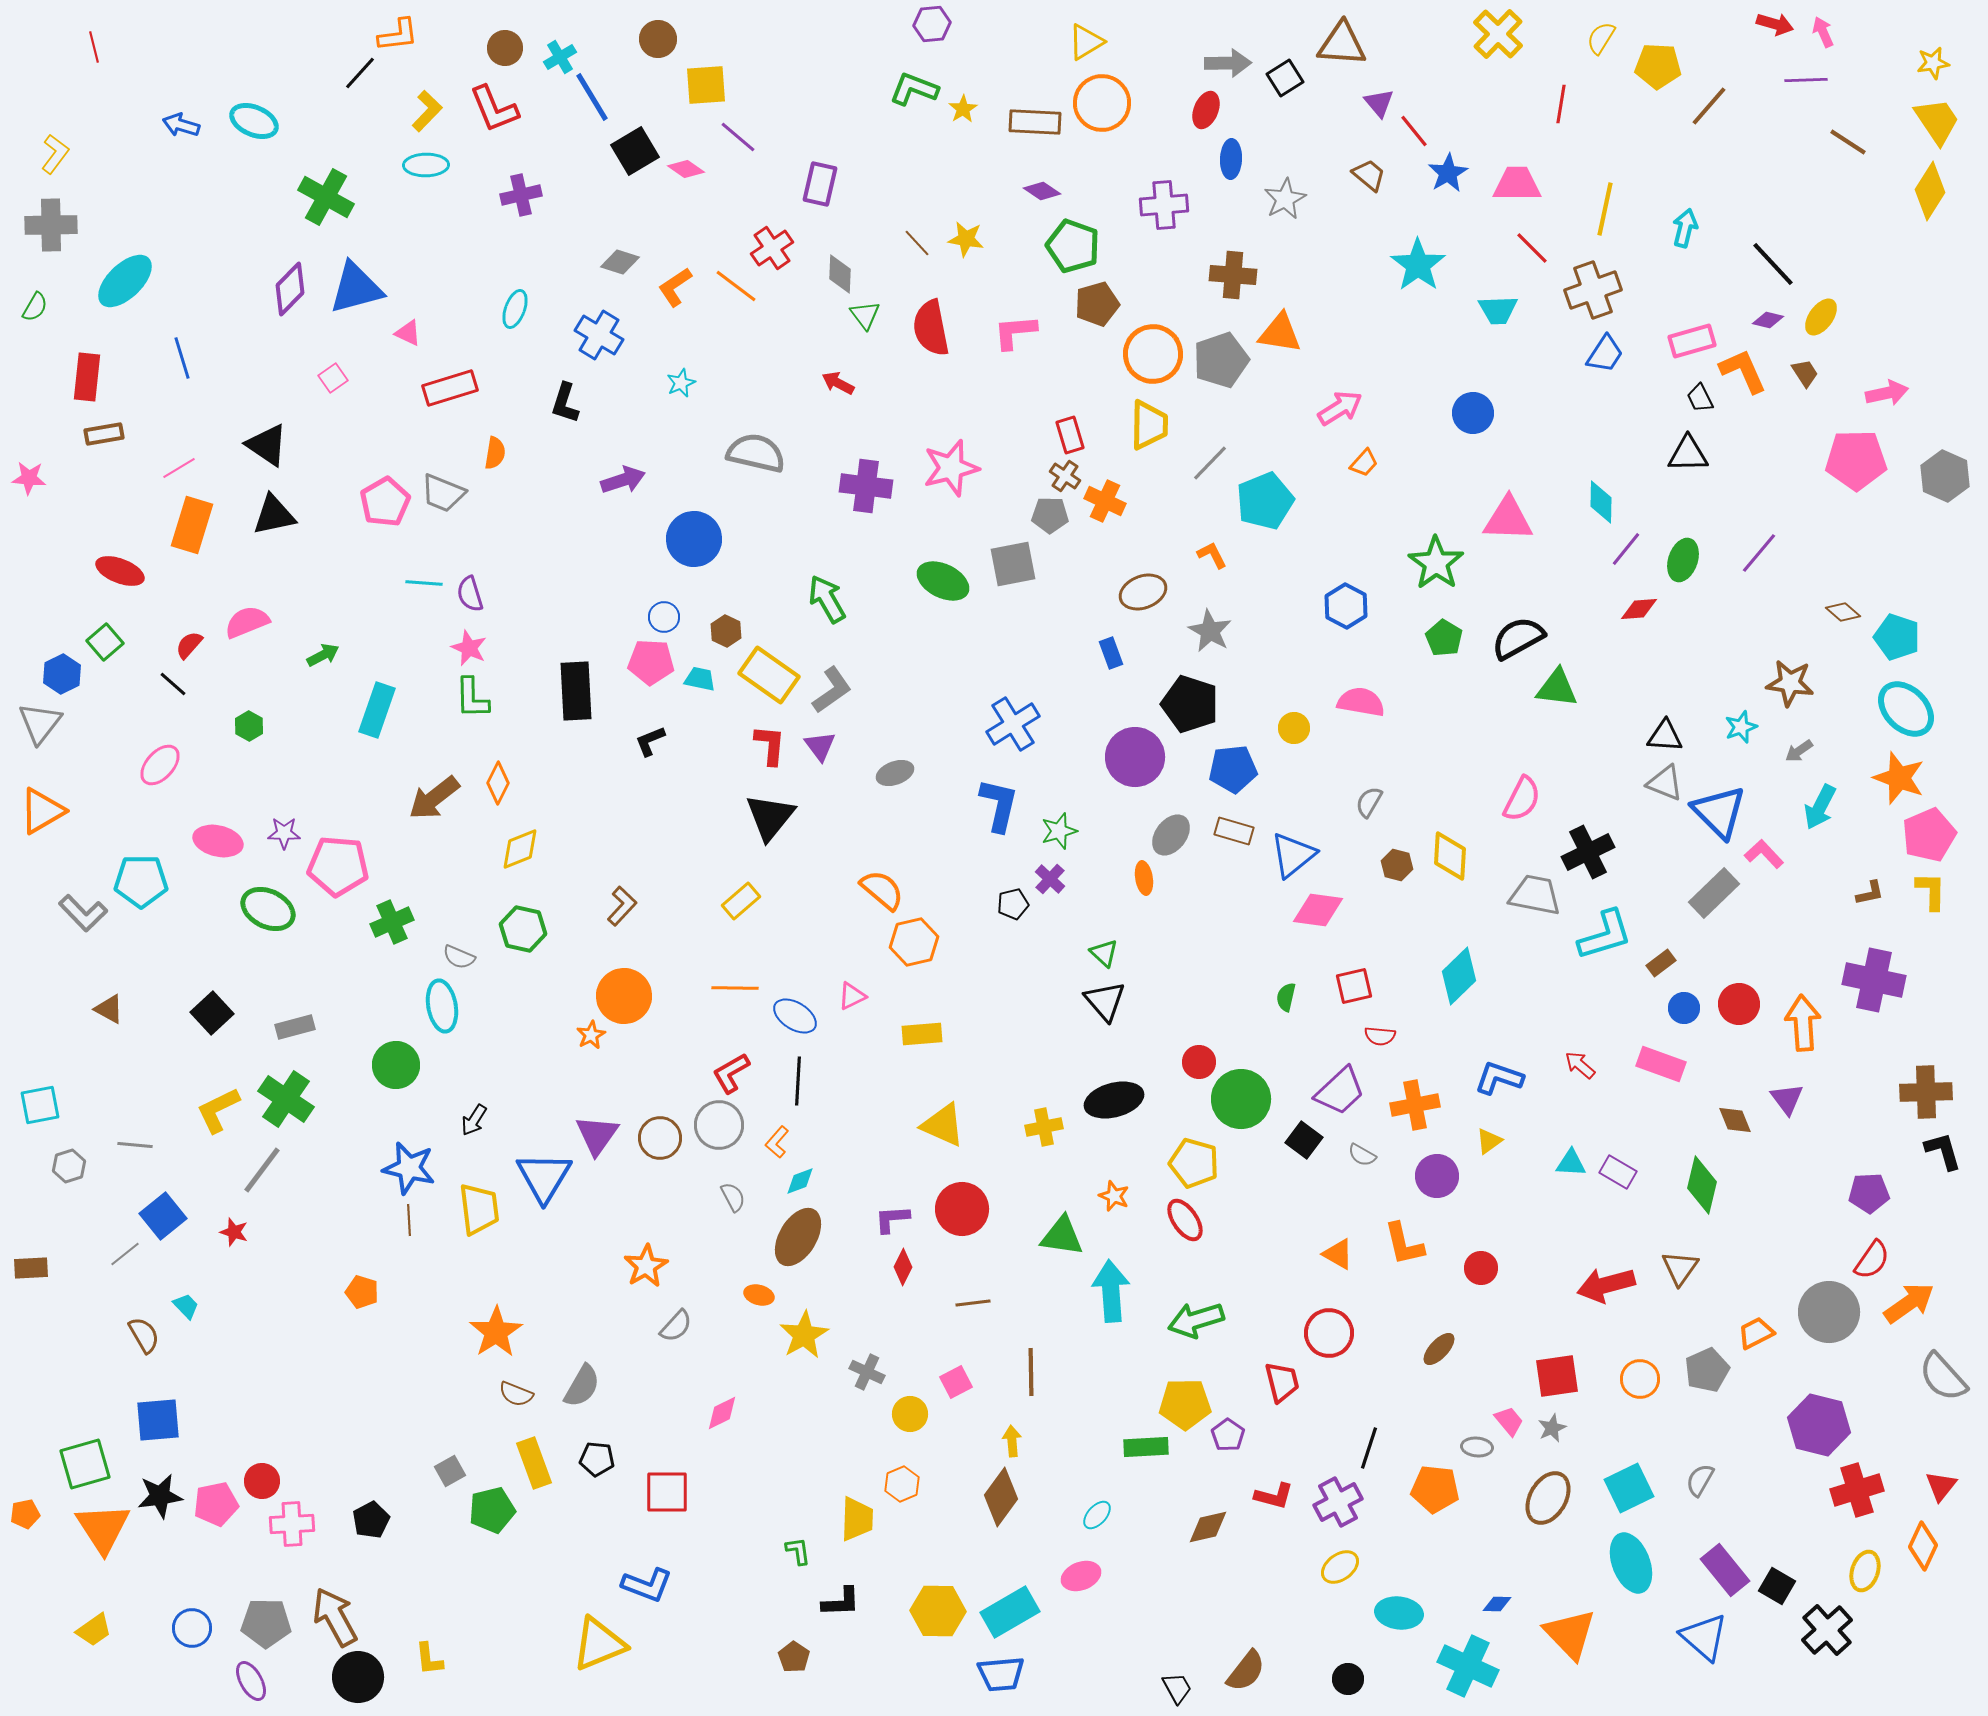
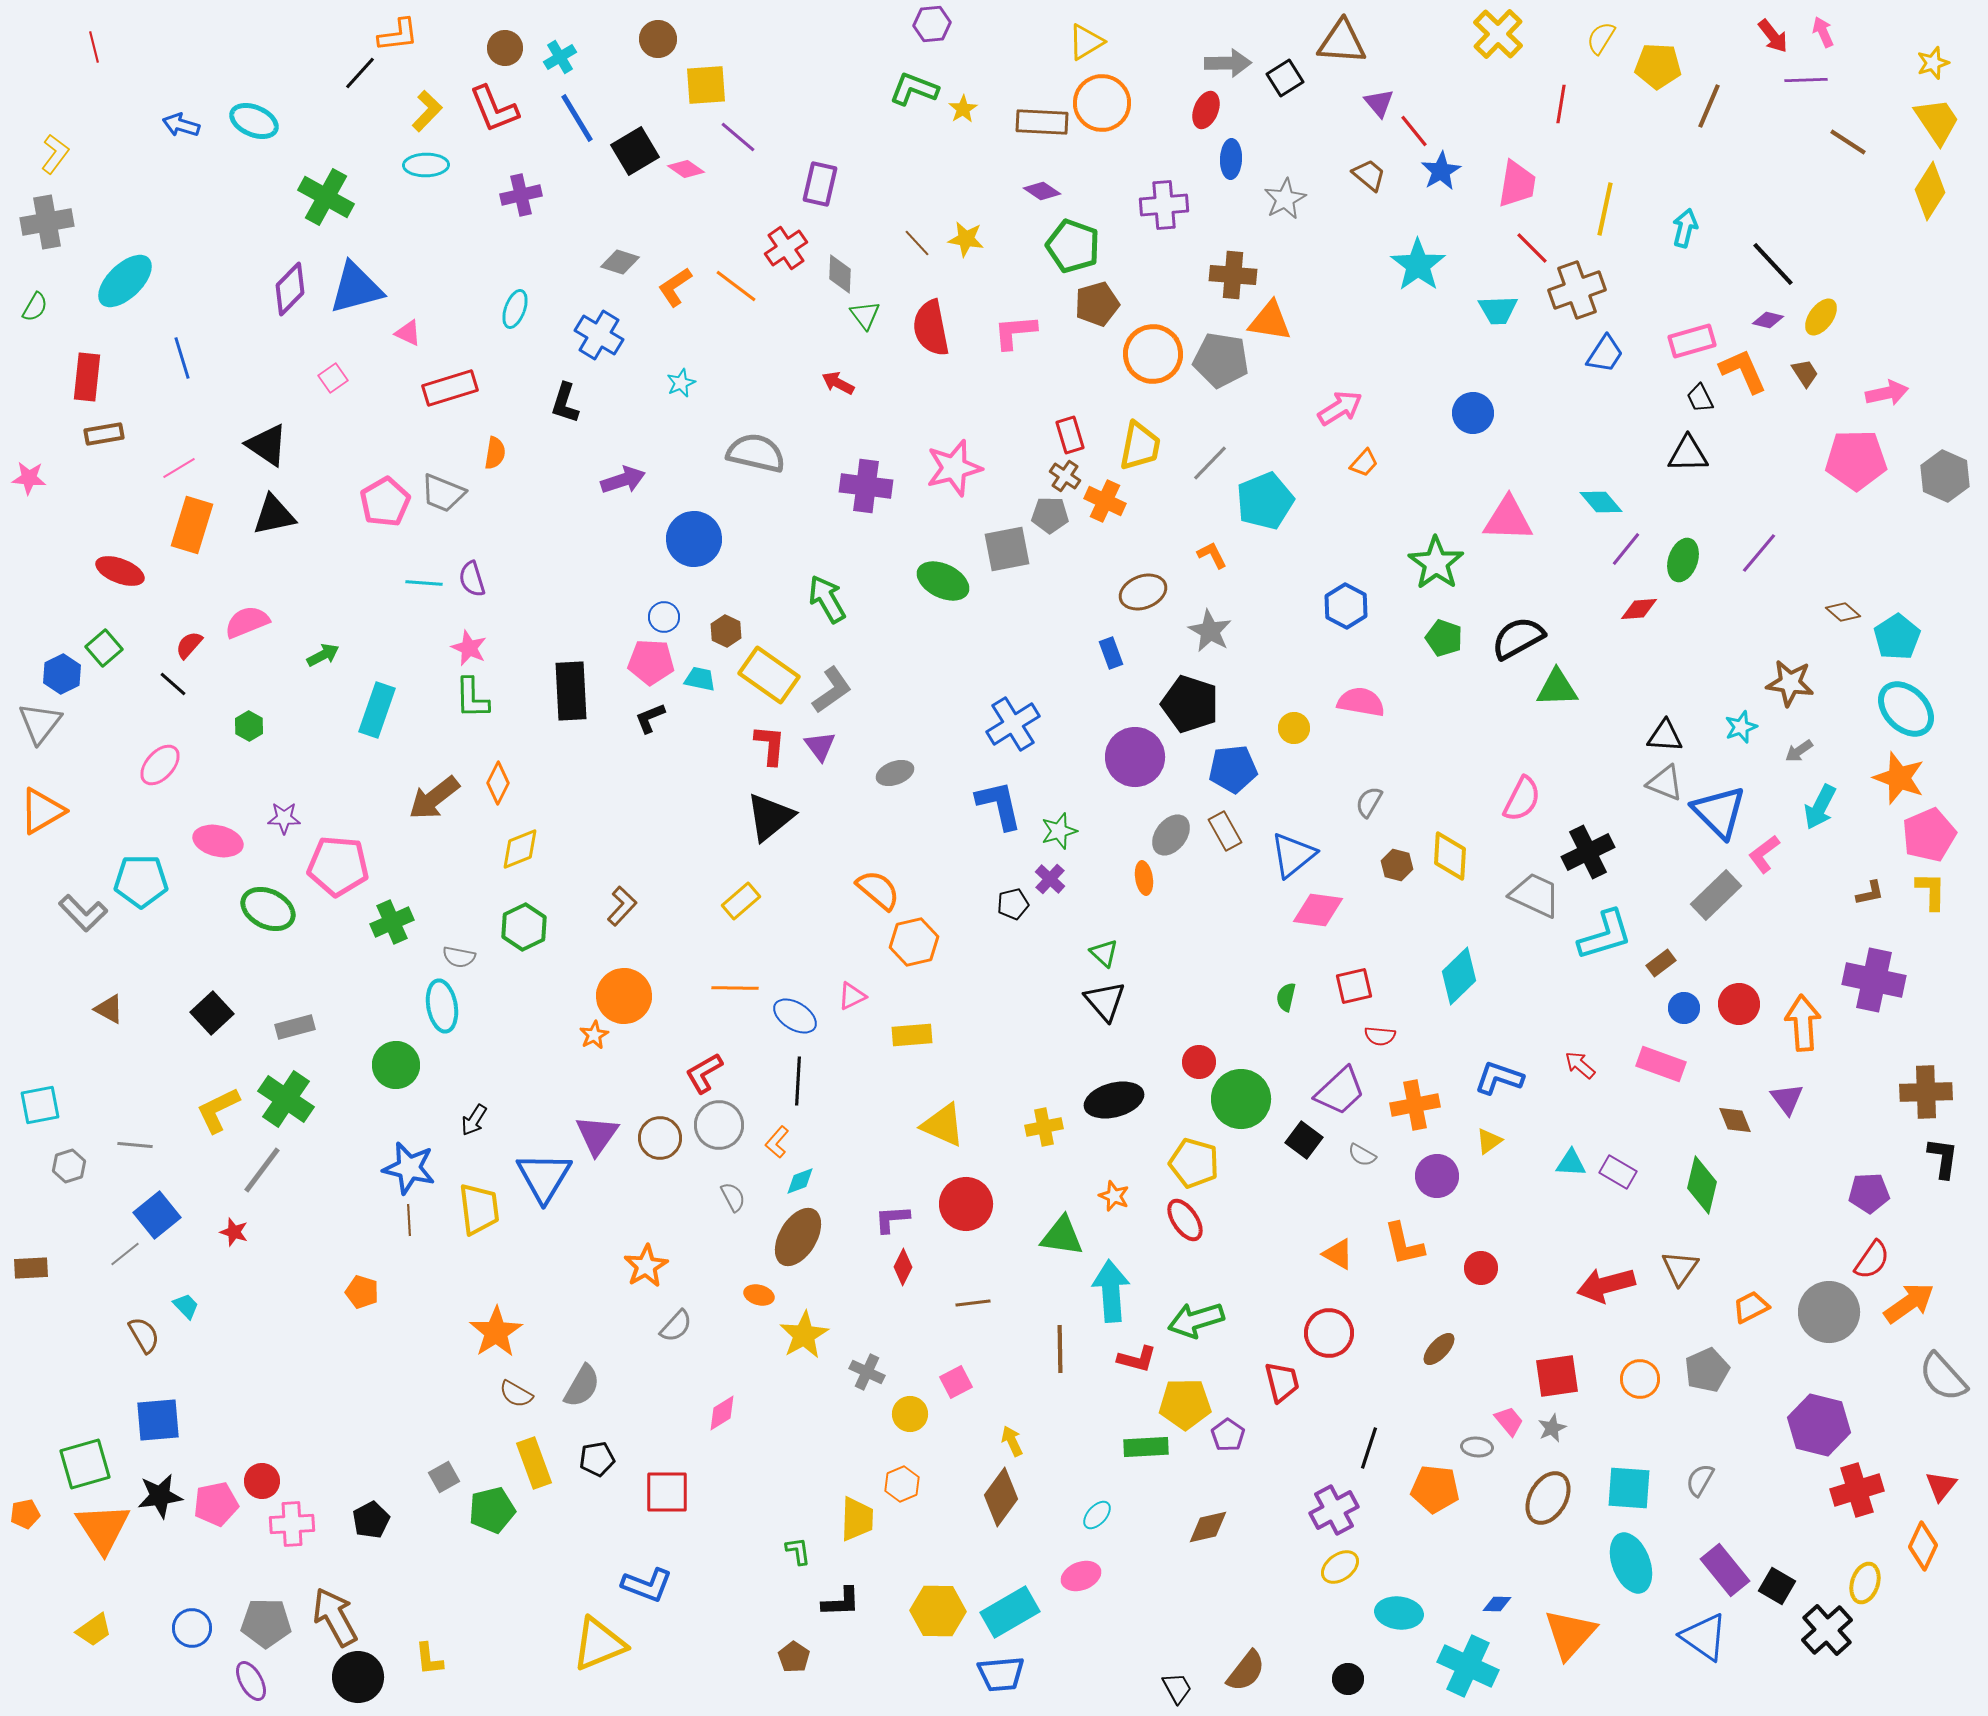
red arrow at (1775, 24): moved 2 px left, 12 px down; rotated 36 degrees clockwise
brown triangle at (1342, 44): moved 2 px up
yellow star at (1933, 63): rotated 8 degrees counterclockwise
blue line at (592, 97): moved 15 px left, 21 px down
brown line at (1709, 106): rotated 18 degrees counterclockwise
brown rectangle at (1035, 122): moved 7 px right
blue star at (1448, 173): moved 7 px left, 2 px up
pink trapezoid at (1517, 184): rotated 99 degrees clockwise
gray cross at (51, 225): moved 4 px left, 3 px up; rotated 9 degrees counterclockwise
red cross at (772, 248): moved 14 px right
brown cross at (1593, 290): moved 16 px left
orange triangle at (1280, 333): moved 10 px left, 12 px up
gray pentagon at (1221, 360): rotated 28 degrees clockwise
yellow trapezoid at (1149, 425): moved 9 px left, 21 px down; rotated 10 degrees clockwise
pink star at (951, 468): moved 3 px right
cyan diamond at (1601, 502): rotated 42 degrees counterclockwise
gray square at (1013, 564): moved 6 px left, 15 px up
purple semicircle at (470, 594): moved 2 px right, 15 px up
cyan pentagon at (1897, 637): rotated 21 degrees clockwise
green pentagon at (1444, 638): rotated 12 degrees counterclockwise
green square at (105, 642): moved 1 px left, 6 px down
green triangle at (1557, 688): rotated 9 degrees counterclockwise
black rectangle at (576, 691): moved 5 px left
black L-shape at (650, 741): moved 23 px up
blue L-shape at (999, 805): rotated 26 degrees counterclockwise
black triangle at (770, 817): rotated 12 degrees clockwise
brown rectangle at (1234, 831): moved 9 px left; rotated 45 degrees clockwise
purple star at (284, 833): moved 15 px up
pink L-shape at (1764, 854): rotated 84 degrees counterclockwise
orange semicircle at (882, 890): moved 4 px left
gray rectangle at (1714, 893): moved 2 px right, 2 px down
gray trapezoid at (1535, 895): rotated 14 degrees clockwise
green hexagon at (523, 929): moved 1 px right, 2 px up; rotated 21 degrees clockwise
gray semicircle at (459, 957): rotated 12 degrees counterclockwise
yellow rectangle at (922, 1034): moved 10 px left, 1 px down
orange star at (591, 1035): moved 3 px right
red L-shape at (731, 1073): moved 27 px left
black L-shape at (1943, 1151): moved 7 px down; rotated 24 degrees clockwise
red circle at (962, 1209): moved 4 px right, 5 px up
blue square at (163, 1216): moved 6 px left, 1 px up
orange trapezoid at (1756, 1333): moved 5 px left, 26 px up
brown line at (1031, 1372): moved 29 px right, 23 px up
brown semicircle at (516, 1394): rotated 8 degrees clockwise
pink diamond at (722, 1413): rotated 6 degrees counterclockwise
yellow arrow at (1012, 1441): rotated 20 degrees counterclockwise
black pentagon at (597, 1459): rotated 16 degrees counterclockwise
gray square at (450, 1471): moved 6 px left, 6 px down
cyan square at (1629, 1488): rotated 30 degrees clockwise
red L-shape at (1274, 1496): moved 137 px left, 137 px up
purple cross at (1338, 1502): moved 4 px left, 8 px down
yellow ellipse at (1865, 1571): moved 12 px down
orange triangle at (1570, 1634): rotated 26 degrees clockwise
blue triangle at (1704, 1637): rotated 6 degrees counterclockwise
